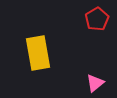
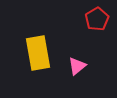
pink triangle: moved 18 px left, 17 px up
